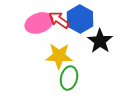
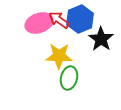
blue hexagon: rotated 8 degrees clockwise
black star: moved 1 px right, 2 px up
